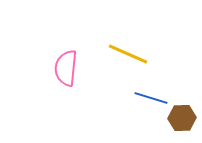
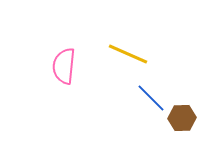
pink semicircle: moved 2 px left, 2 px up
blue line: rotated 28 degrees clockwise
